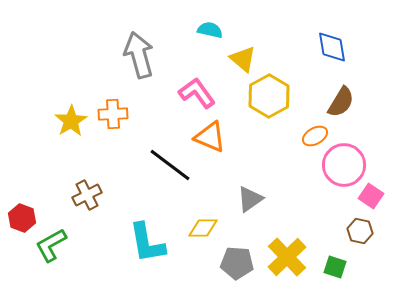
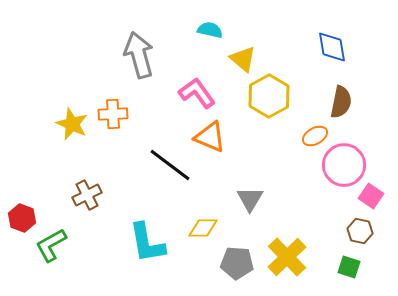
brown semicircle: rotated 20 degrees counterclockwise
yellow star: moved 1 px right, 3 px down; rotated 16 degrees counterclockwise
gray triangle: rotated 24 degrees counterclockwise
green square: moved 14 px right
